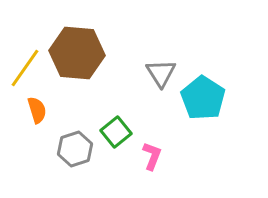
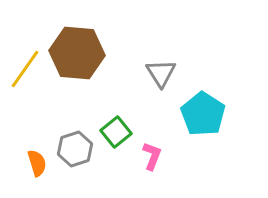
yellow line: moved 1 px down
cyan pentagon: moved 16 px down
orange semicircle: moved 53 px down
